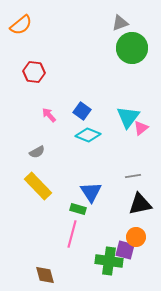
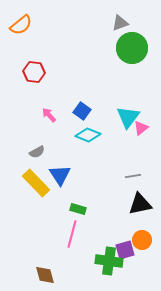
yellow rectangle: moved 2 px left, 3 px up
blue triangle: moved 31 px left, 17 px up
orange circle: moved 6 px right, 3 px down
purple square: rotated 30 degrees counterclockwise
